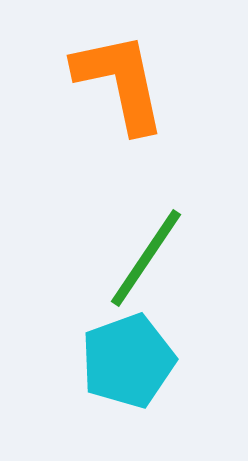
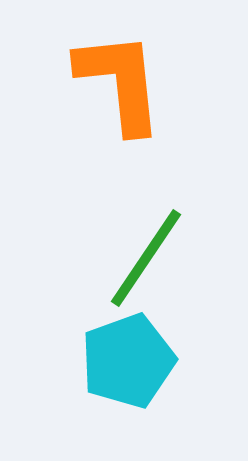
orange L-shape: rotated 6 degrees clockwise
